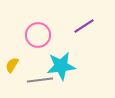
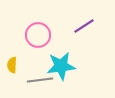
yellow semicircle: rotated 28 degrees counterclockwise
